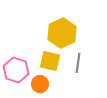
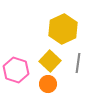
yellow hexagon: moved 1 px right, 4 px up
yellow square: rotated 30 degrees clockwise
orange circle: moved 8 px right
